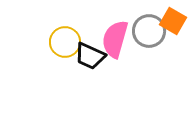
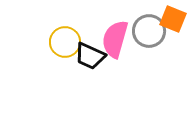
orange square: moved 2 px up; rotated 8 degrees counterclockwise
